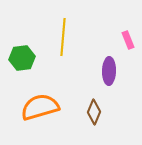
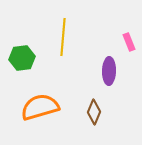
pink rectangle: moved 1 px right, 2 px down
